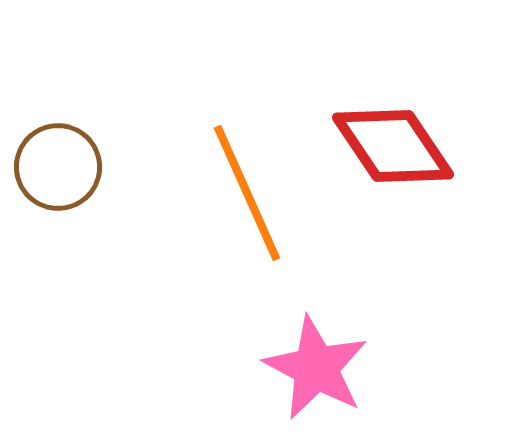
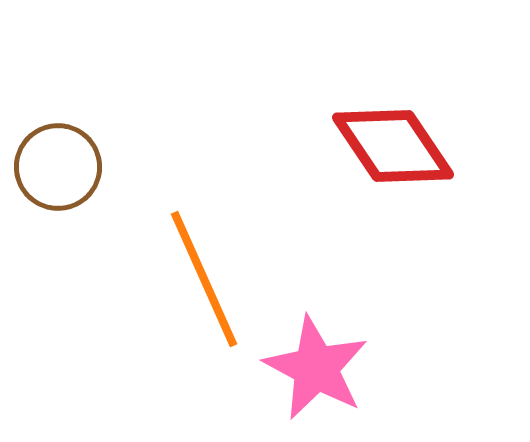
orange line: moved 43 px left, 86 px down
